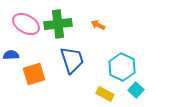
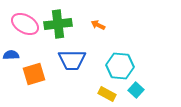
pink ellipse: moved 1 px left
blue trapezoid: rotated 108 degrees clockwise
cyan hexagon: moved 2 px left, 1 px up; rotated 20 degrees counterclockwise
yellow rectangle: moved 2 px right
